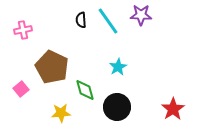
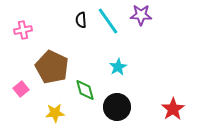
yellow star: moved 6 px left
